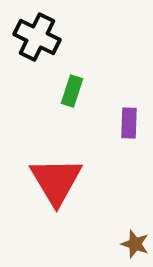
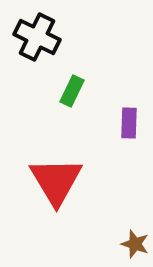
green rectangle: rotated 8 degrees clockwise
